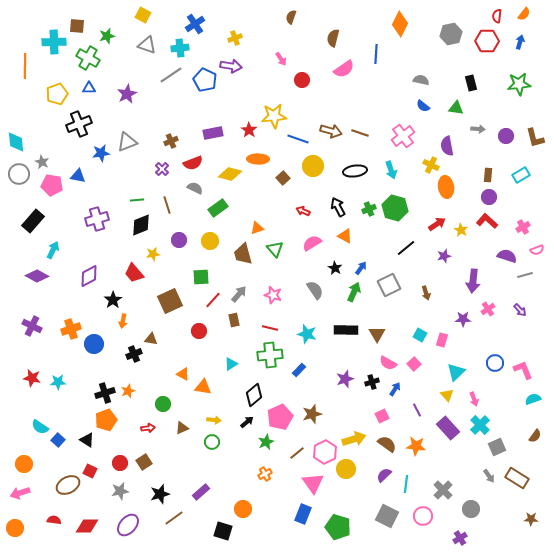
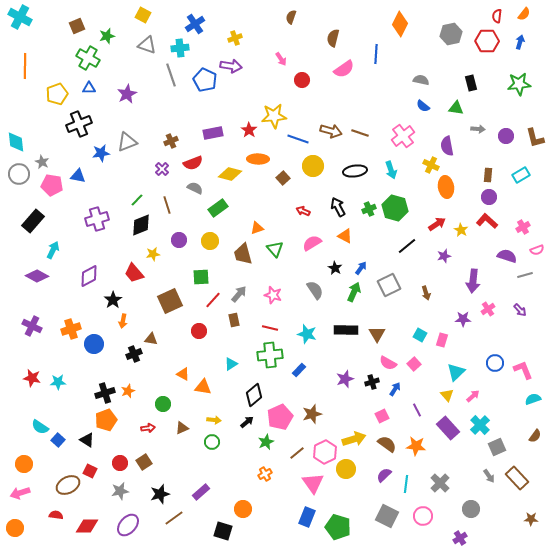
brown square at (77, 26): rotated 28 degrees counterclockwise
cyan cross at (54, 42): moved 34 px left, 25 px up; rotated 30 degrees clockwise
gray line at (171, 75): rotated 75 degrees counterclockwise
green line at (137, 200): rotated 40 degrees counterclockwise
black line at (406, 248): moved 1 px right, 2 px up
pink arrow at (474, 399): moved 1 px left, 3 px up; rotated 112 degrees counterclockwise
brown rectangle at (517, 478): rotated 15 degrees clockwise
gray cross at (443, 490): moved 3 px left, 7 px up
blue rectangle at (303, 514): moved 4 px right, 3 px down
red semicircle at (54, 520): moved 2 px right, 5 px up
